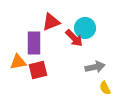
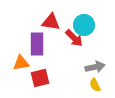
red triangle: rotated 30 degrees clockwise
cyan circle: moved 1 px left, 3 px up
purple rectangle: moved 3 px right, 1 px down
orange triangle: moved 3 px right, 1 px down
red square: moved 2 px right, 8 px down
yellow semicircle: moved 10 px left, 3 px up
